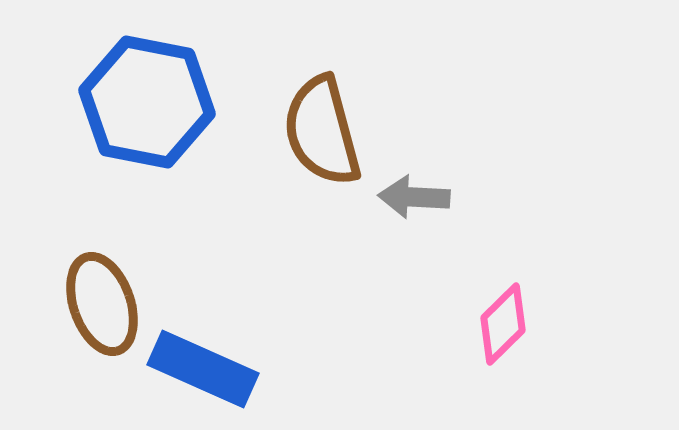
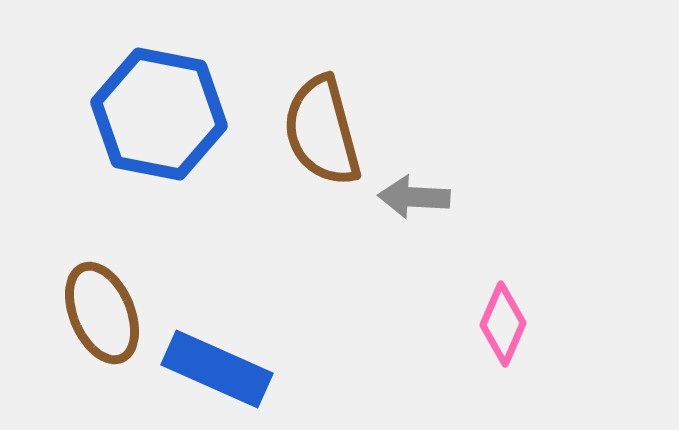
blue hexagon: moved 12 px right, 12 px down
brown ellipse: moved 9 px down; rotated 4 degrees counterclockwise
pink diamond: rotated 22 degrees counterclockwise
blue rectangle: moved 14 px right
